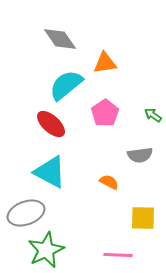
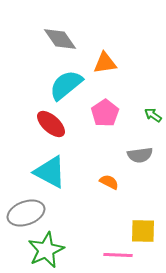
yellow square: moved 13 px down
